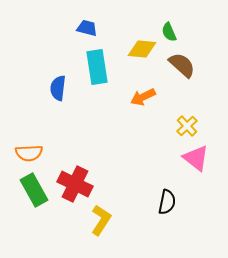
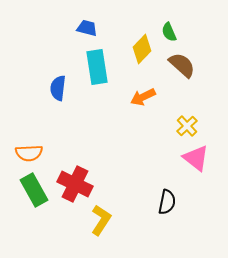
yellow diamond: rotated 52 degrees counterclockwise
